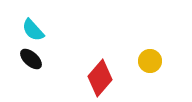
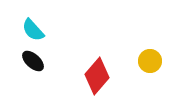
black ellipse: moved 2 px right, 2 px down
red diamond: moved 3 px left, 2 px up
